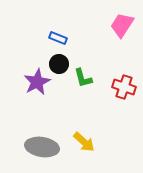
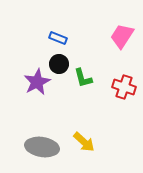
pink trapezoid: moved 11 px down
